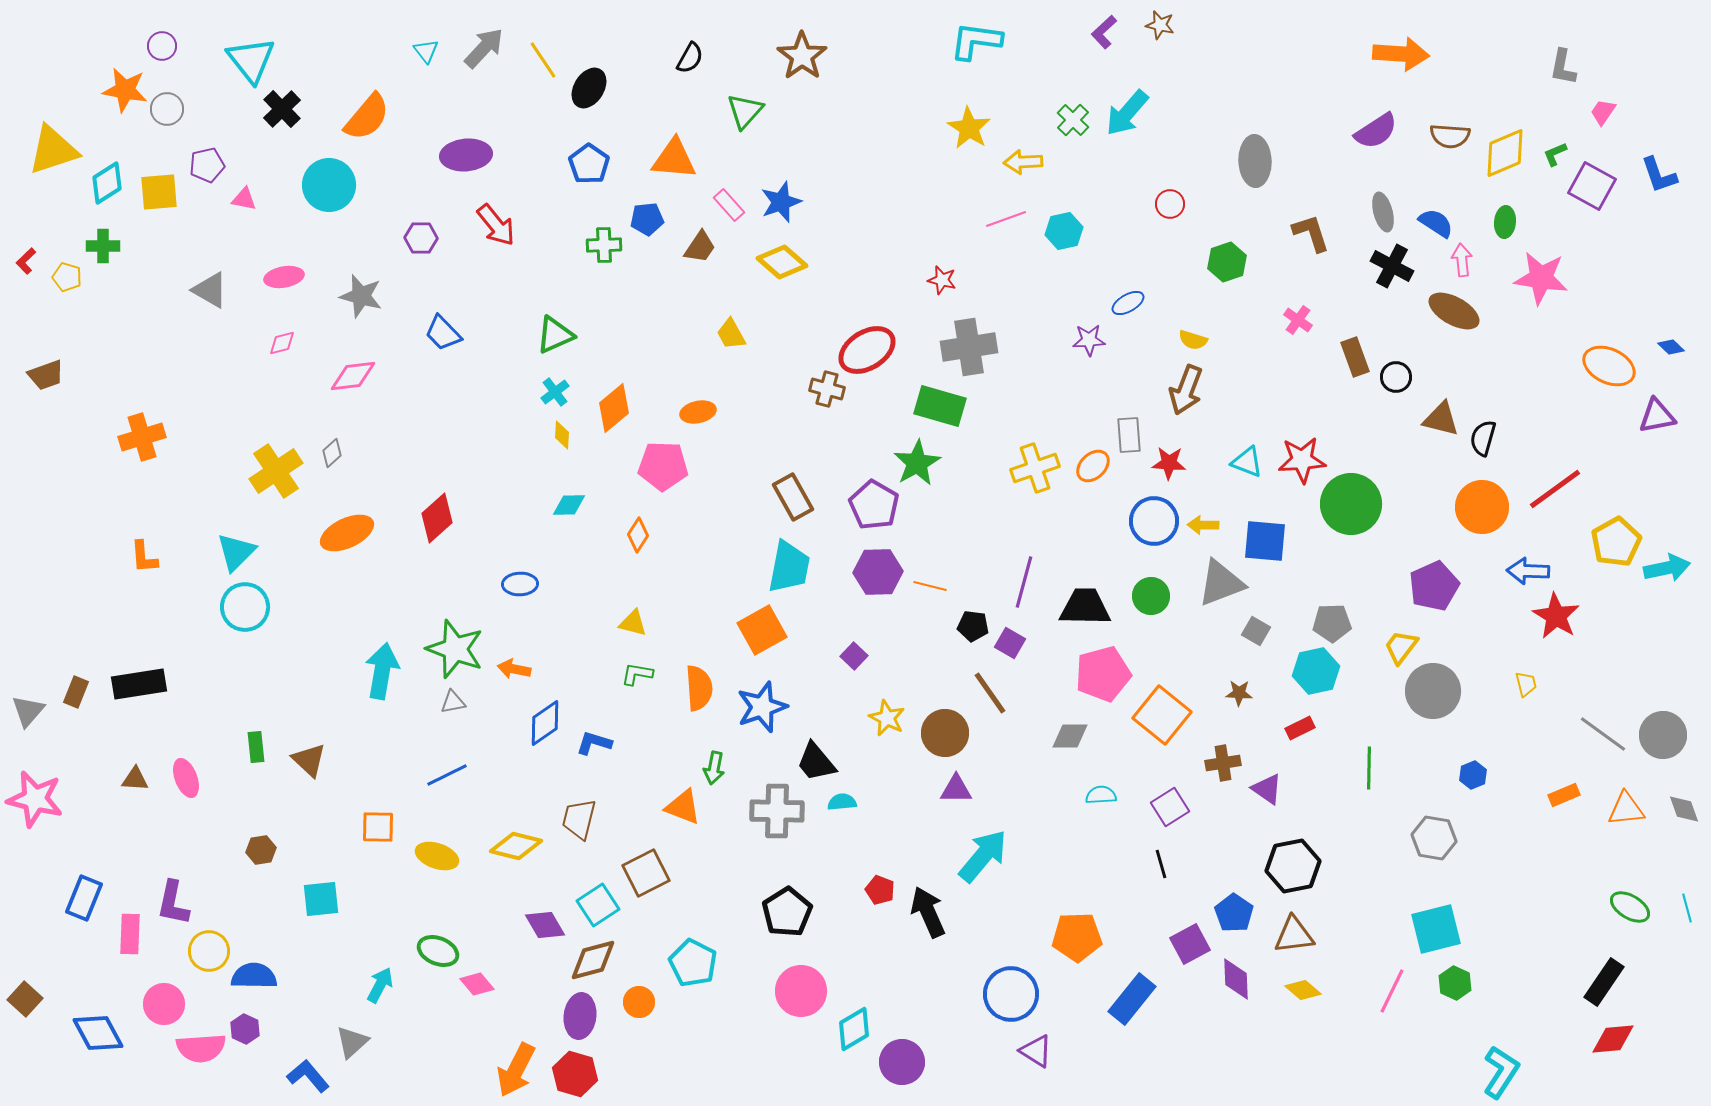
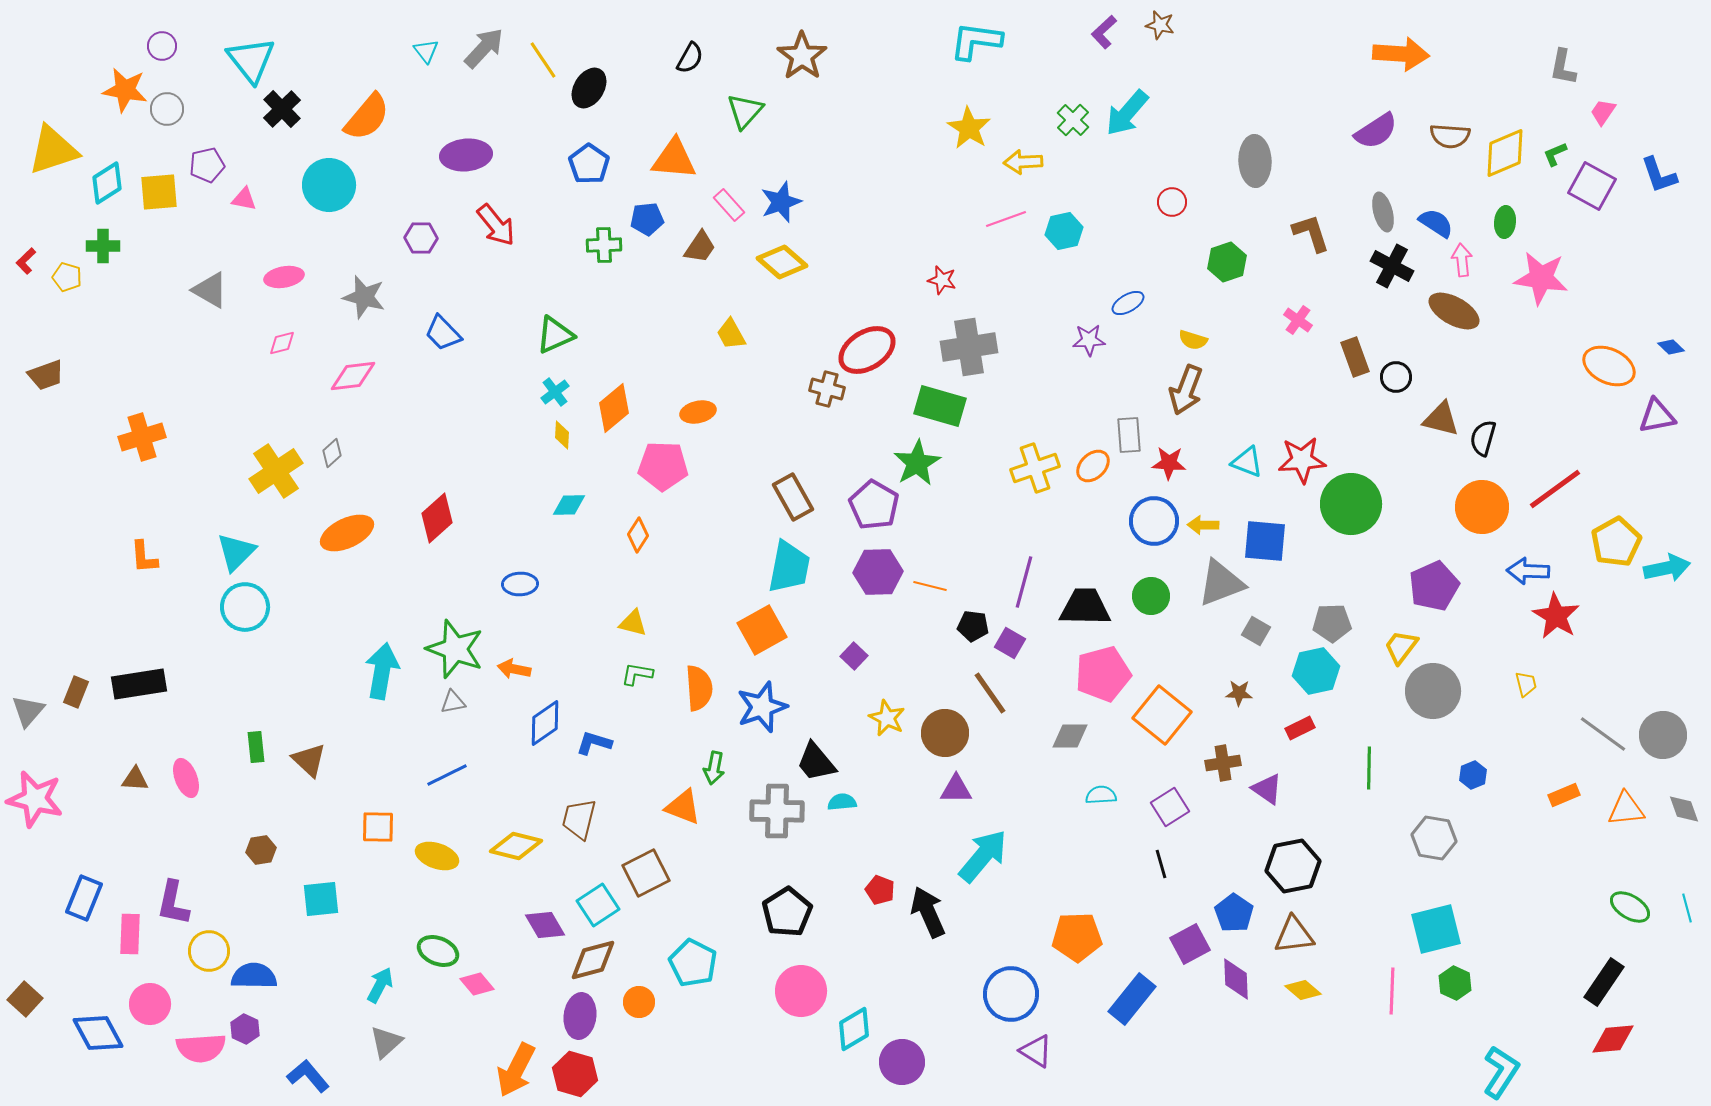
red circle at (1170, 204): moved 2 px right, 2 px up
gray star at (361, 296): moved 3 px right, 1 px down
pink line at (1392, 991): rotated 24 degrees counterclockwise
pink circle at (164, 1004): moved 14 px left
gray triangle at (352, 1042): moved 34 px right
